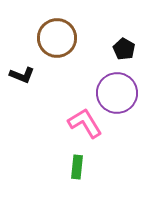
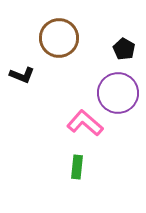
brown circle: moved 2 px right
purple circle: moved 1 px right
pink L-shape: rotated 18 degrees counterclockwise
